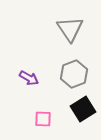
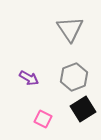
gray hexagon: moved 3 px down
pink square: rotated 24 degrees clockwise
